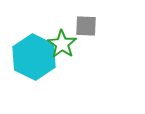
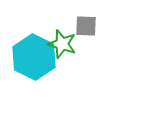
green star: rotated 16 degrees counterclockwise
